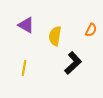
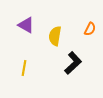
orange semicircle: moved 1 px left, 1 px up
